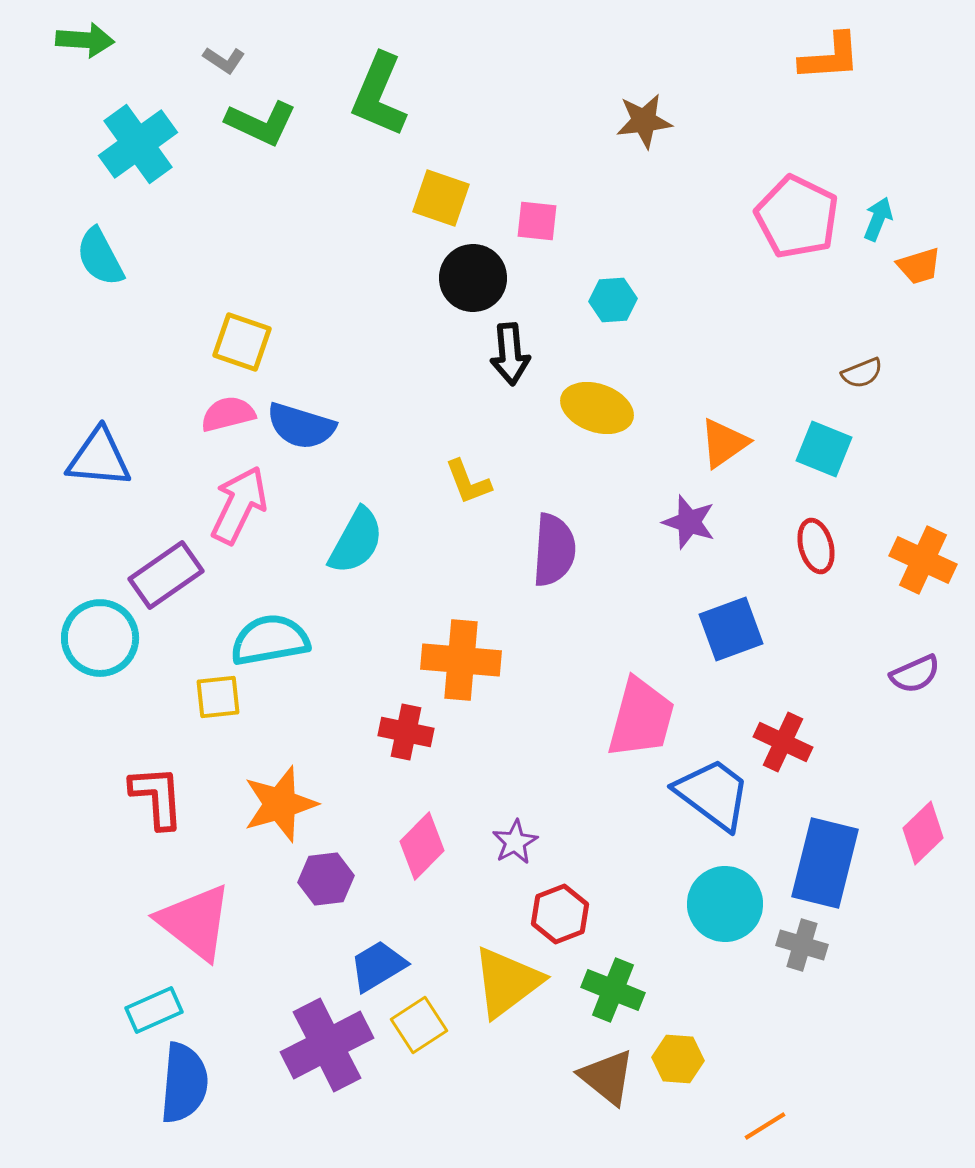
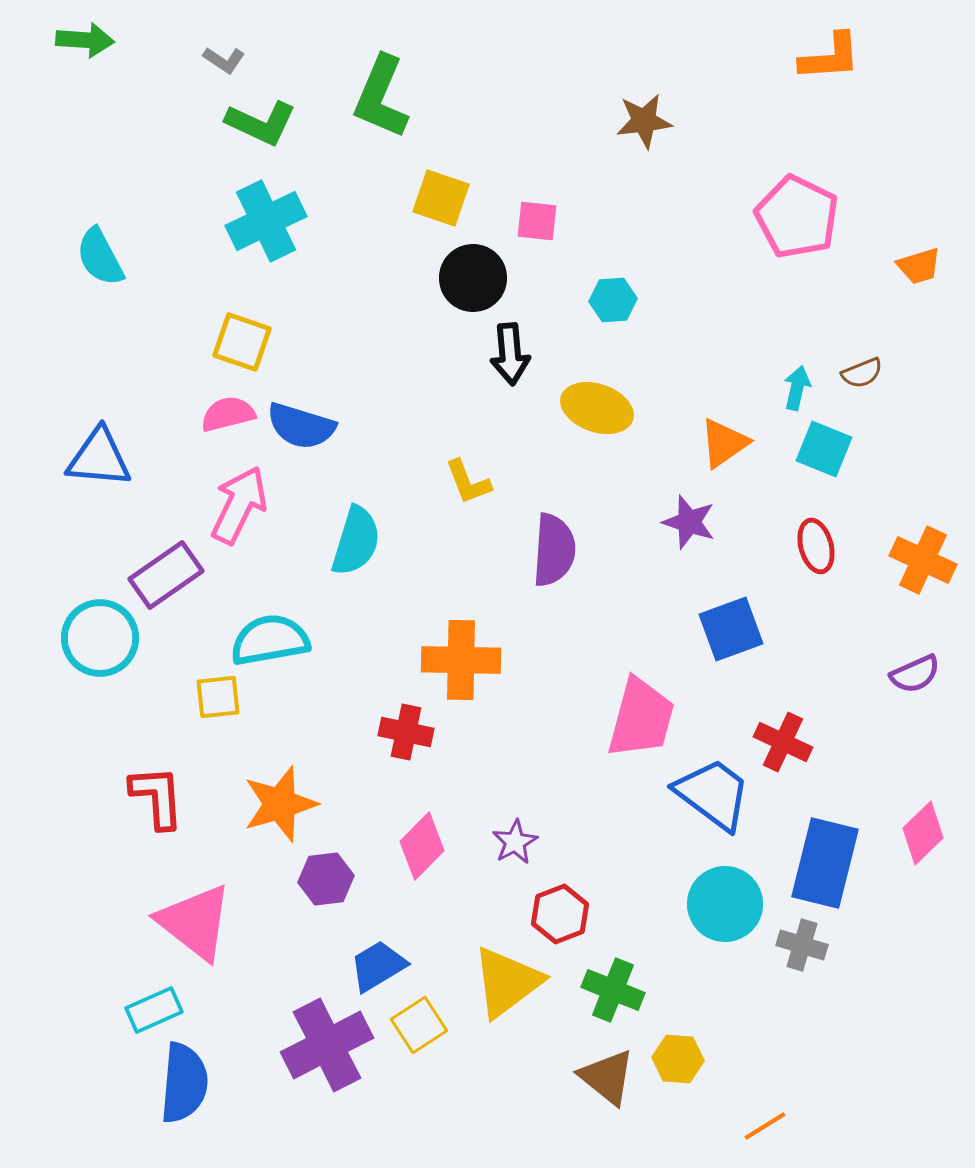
green L-shape at (379, 95): moved 2 px right, 2 px down
cyan cross at (138, 144): moved 128 px right, 77 px down; rotated 10 degrees clockwise
cyan arrow at (878, 219): moved 81 px left, 169 px down; rotated 9 degrees counterclockwise
cyan semicircle at (356, 541): rotated 12 degrees counterclockwise
orange cross at (461, 660): rotated 4 degrees counterclockwise
